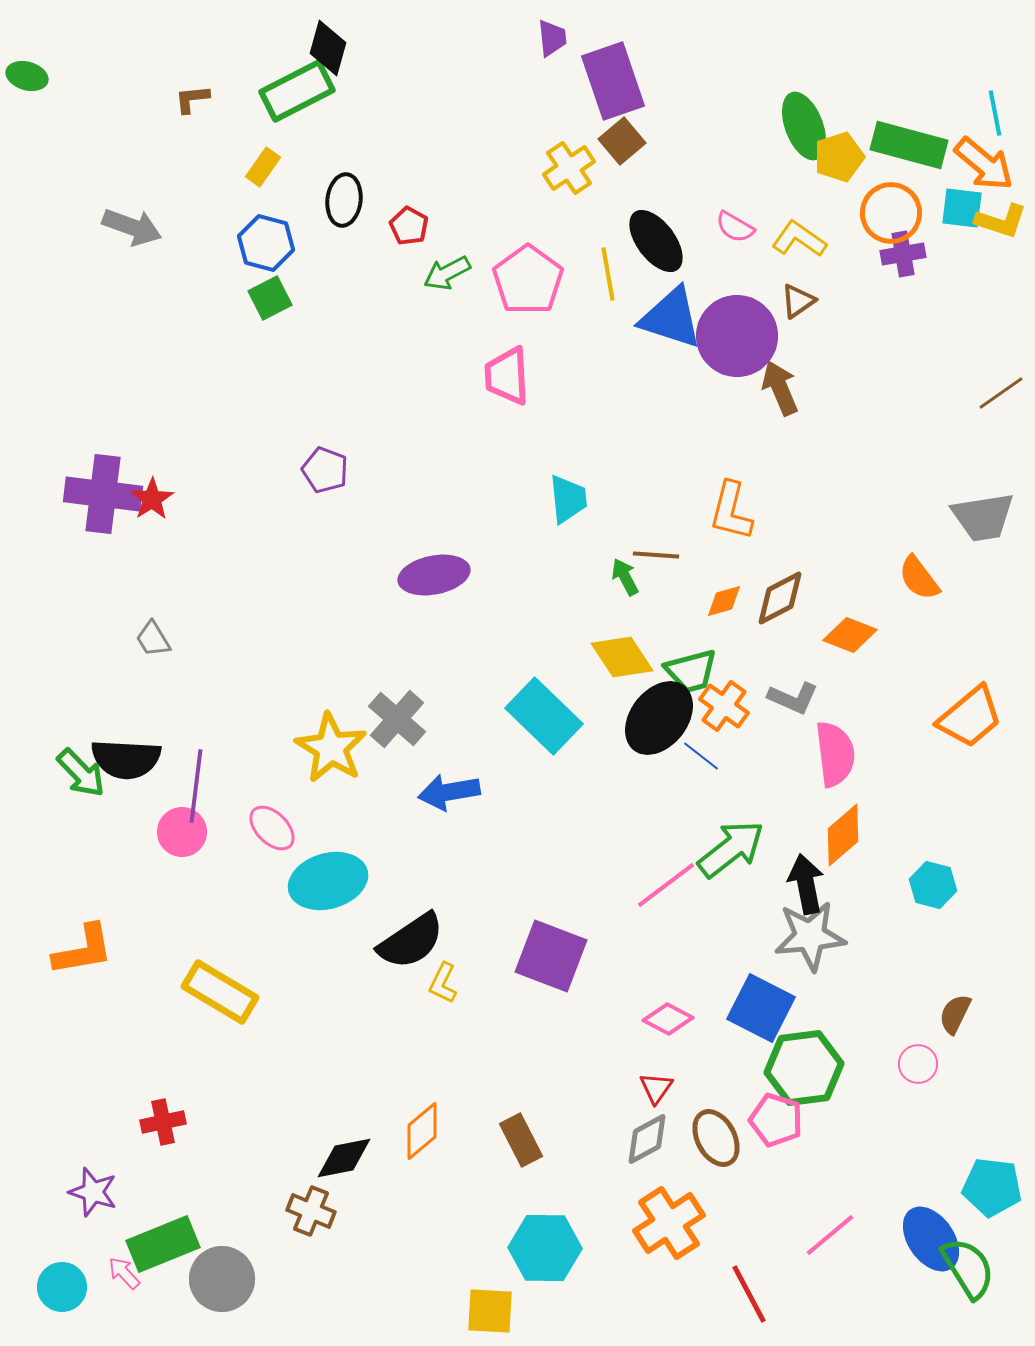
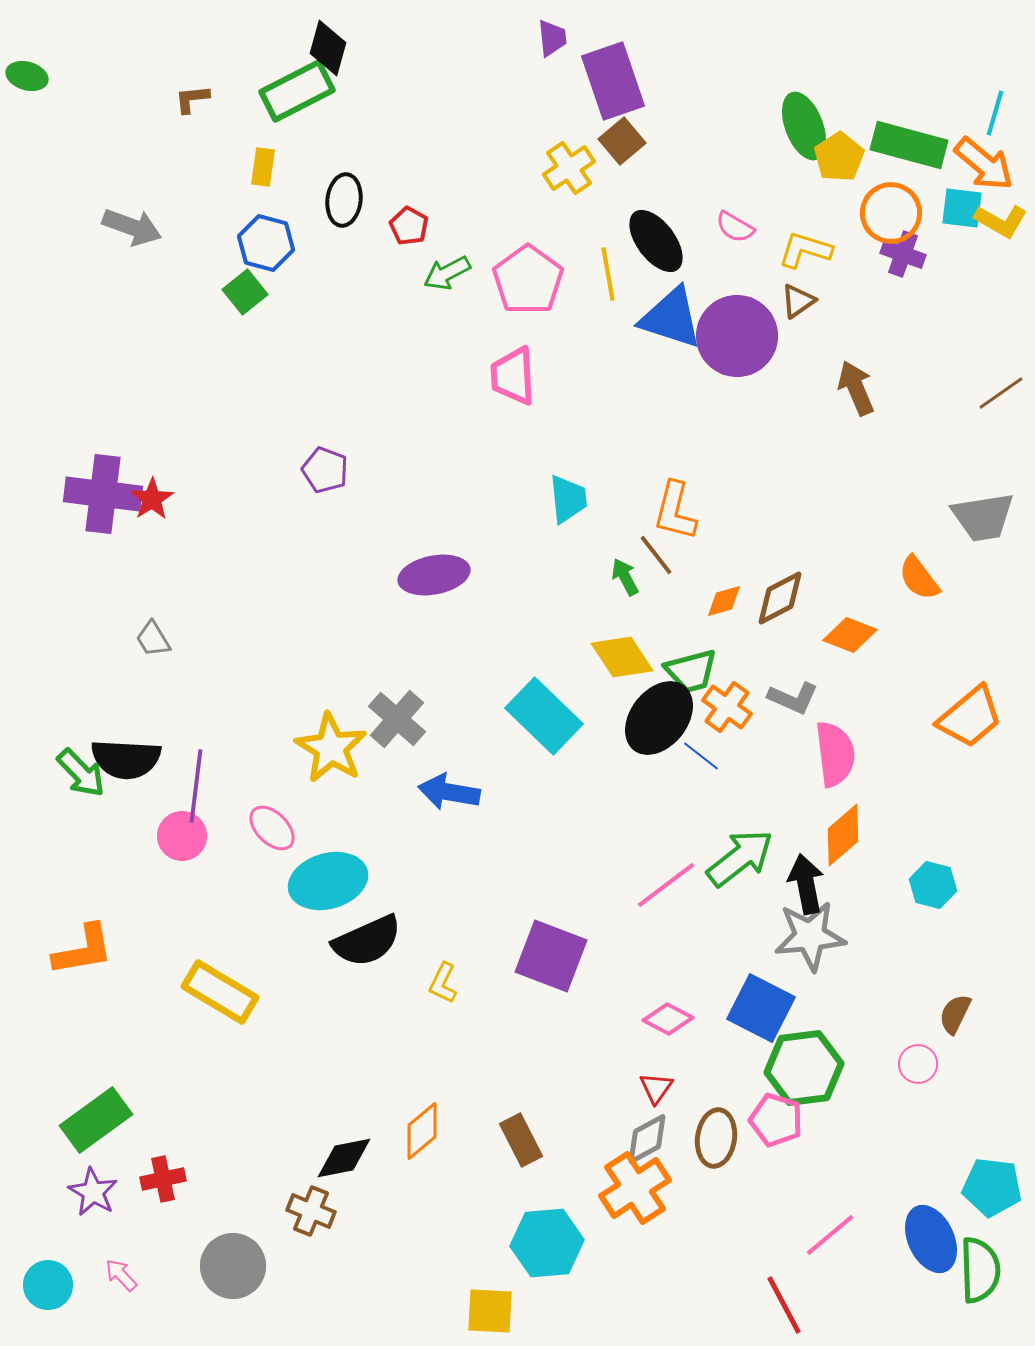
cyan line at (995, 113): rotated 27 degrees clockwise
yellow pentagon at (839, 157): rotated 15 degrees counterclockwise
yellow rectangle at (263, 167): rotated 27 degrees counterclockwise
yellow L-shape at (1001, 221): rotated 12 degrees clockwise
yellow L-shape at (799, 239): moved 6 px right, 11 px down; rotated 18 degrees counterclockwise
purple cross at (903, 254): rotated 30 degrees clockwise
green square at (270, 298): moved 25 px left, 6 px up; rotated 12 degrees counterclockwise
pink trapezoid at (507, 376): moved 6 px right
brown arrow at (780, 388): moved 76 px right
orange L-shape at (731, 511): moved 56 px left
brown line at (656, 555): rotated 48 degrees clockwise
orange cross at (724, 706): moved 3 px right, 1 px down
blue arrow at (449, 792): rotated 20 degrees clockwise
pink circle at (182, 832): moved 4 px down
green arrow at (731, 849): moved 9 px right, 9 px down
black semicircle at (411, 941): moved 44 px left; rotated 10 degrees clockwise
red cross at (163, 1122): moved 57 px down
brown ellipse at (716, 1138): rotated 36 degrees clockwise
purple star at (93, 1192): rotated 12 degrees clockwise
orange cross at (669, 1223): moved 34 px left, 35 px up
blue ellipse at (931, 1239): rotated 10 degrees clockwise
green rectangle at (163, 1244): moved 67 px left, 124 px up; rotated 14 degrees counterclockwise
cyan hexagon at (545, 1248): moved 2 px right, 5 px up; rotated 6 degrees counterclockwise
green semicircle at (968, 1268): moved 12 px right, 2 px down; rotated 30 degrees clockwise
pink arrow at (124, 1273): moved 3 px left, 2 px down
gray circle at (222, 1279): moved 11 px right, 13 px up
cyan circle at (62, 1287): moved 14 px left, 2 px up
red line at (749, 1294): moved 35 px right, 11 px down
